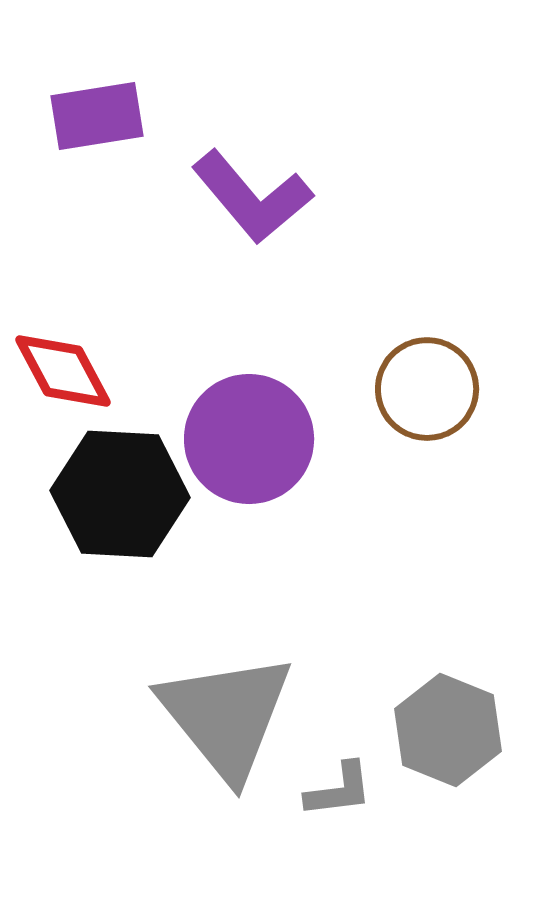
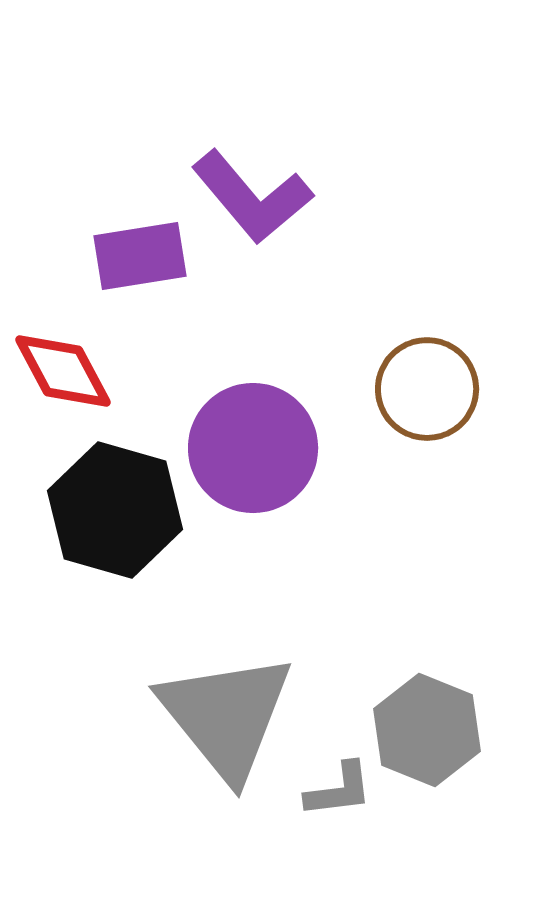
purple rectangle: moved 43 px right, 140 px down
purple circle: moved 4 px right, 9 px down
black hexagon: moved 5 px left, 16 px down; rotated 13 degrees clockwise
gray hexagon: moved 21 px left
